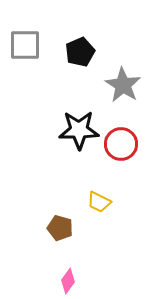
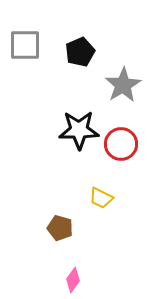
gray star: rotated 9 degrees clockwise
yellow trapezoid: moved 2 px right, 4 px up
pink diamond: moved 5 px right, 1 px up
